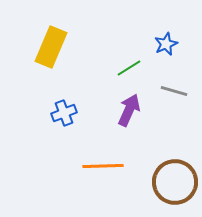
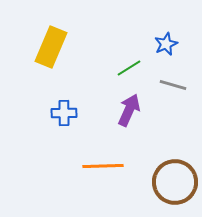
gray line: moved 1 px left, 6 px up
blue cross: rotated 20 degrees clockwise
